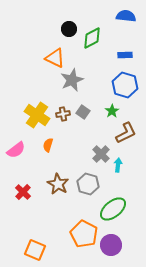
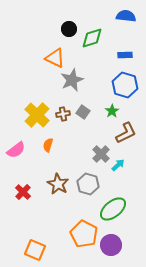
green diamond: rotated 10 degrees clockwise
yellow cross: rotated 10 degrees clockwise
cyan arrow: rotated 40 degrees clockwise
